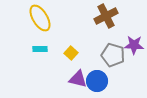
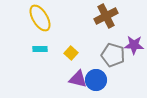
blue circle: moved 1 px left, 1 px up
